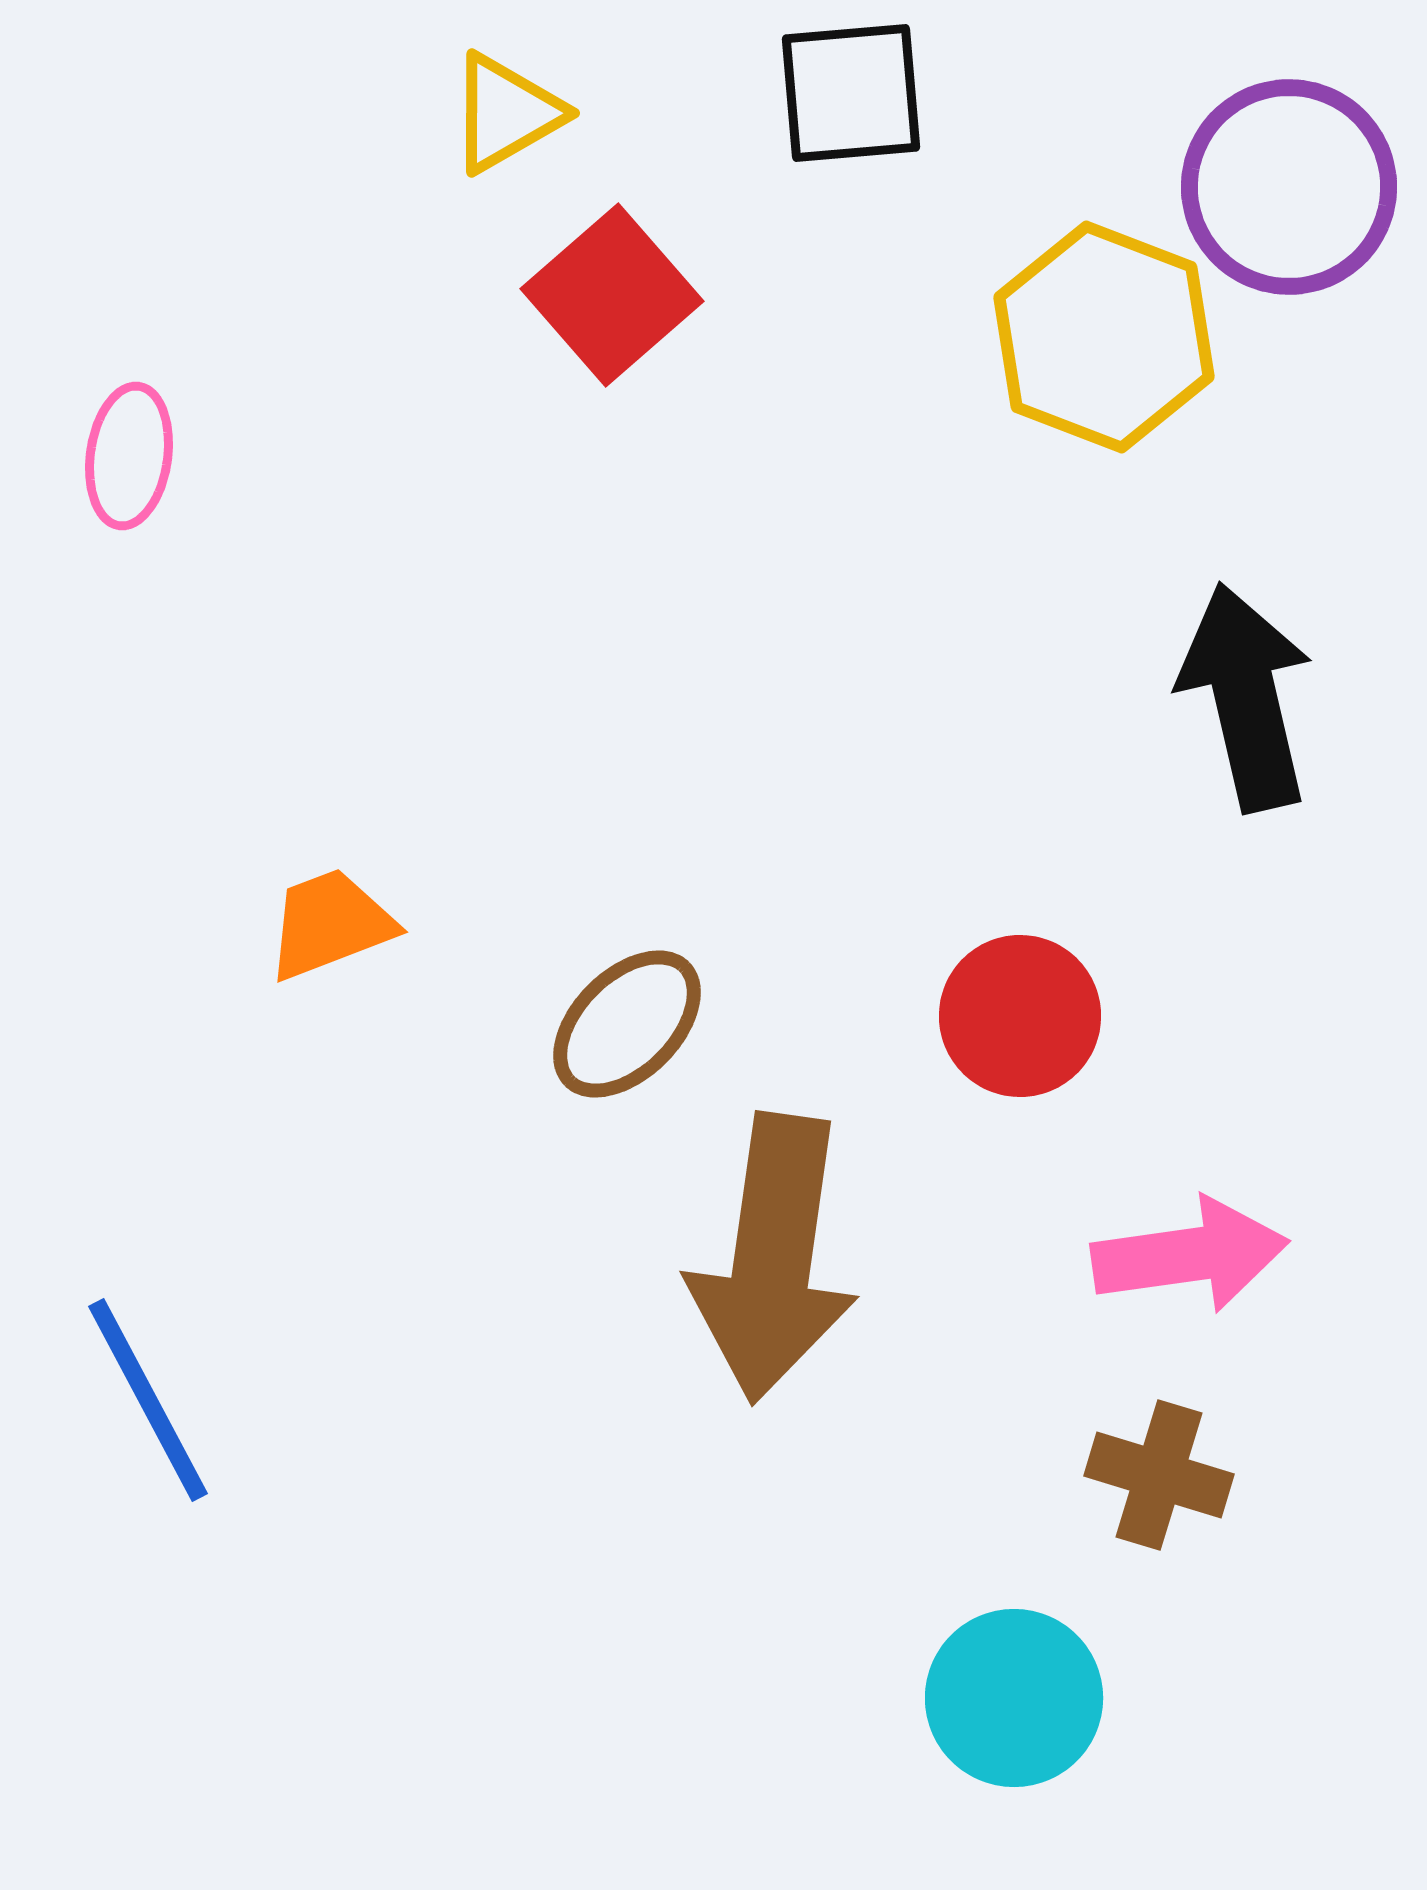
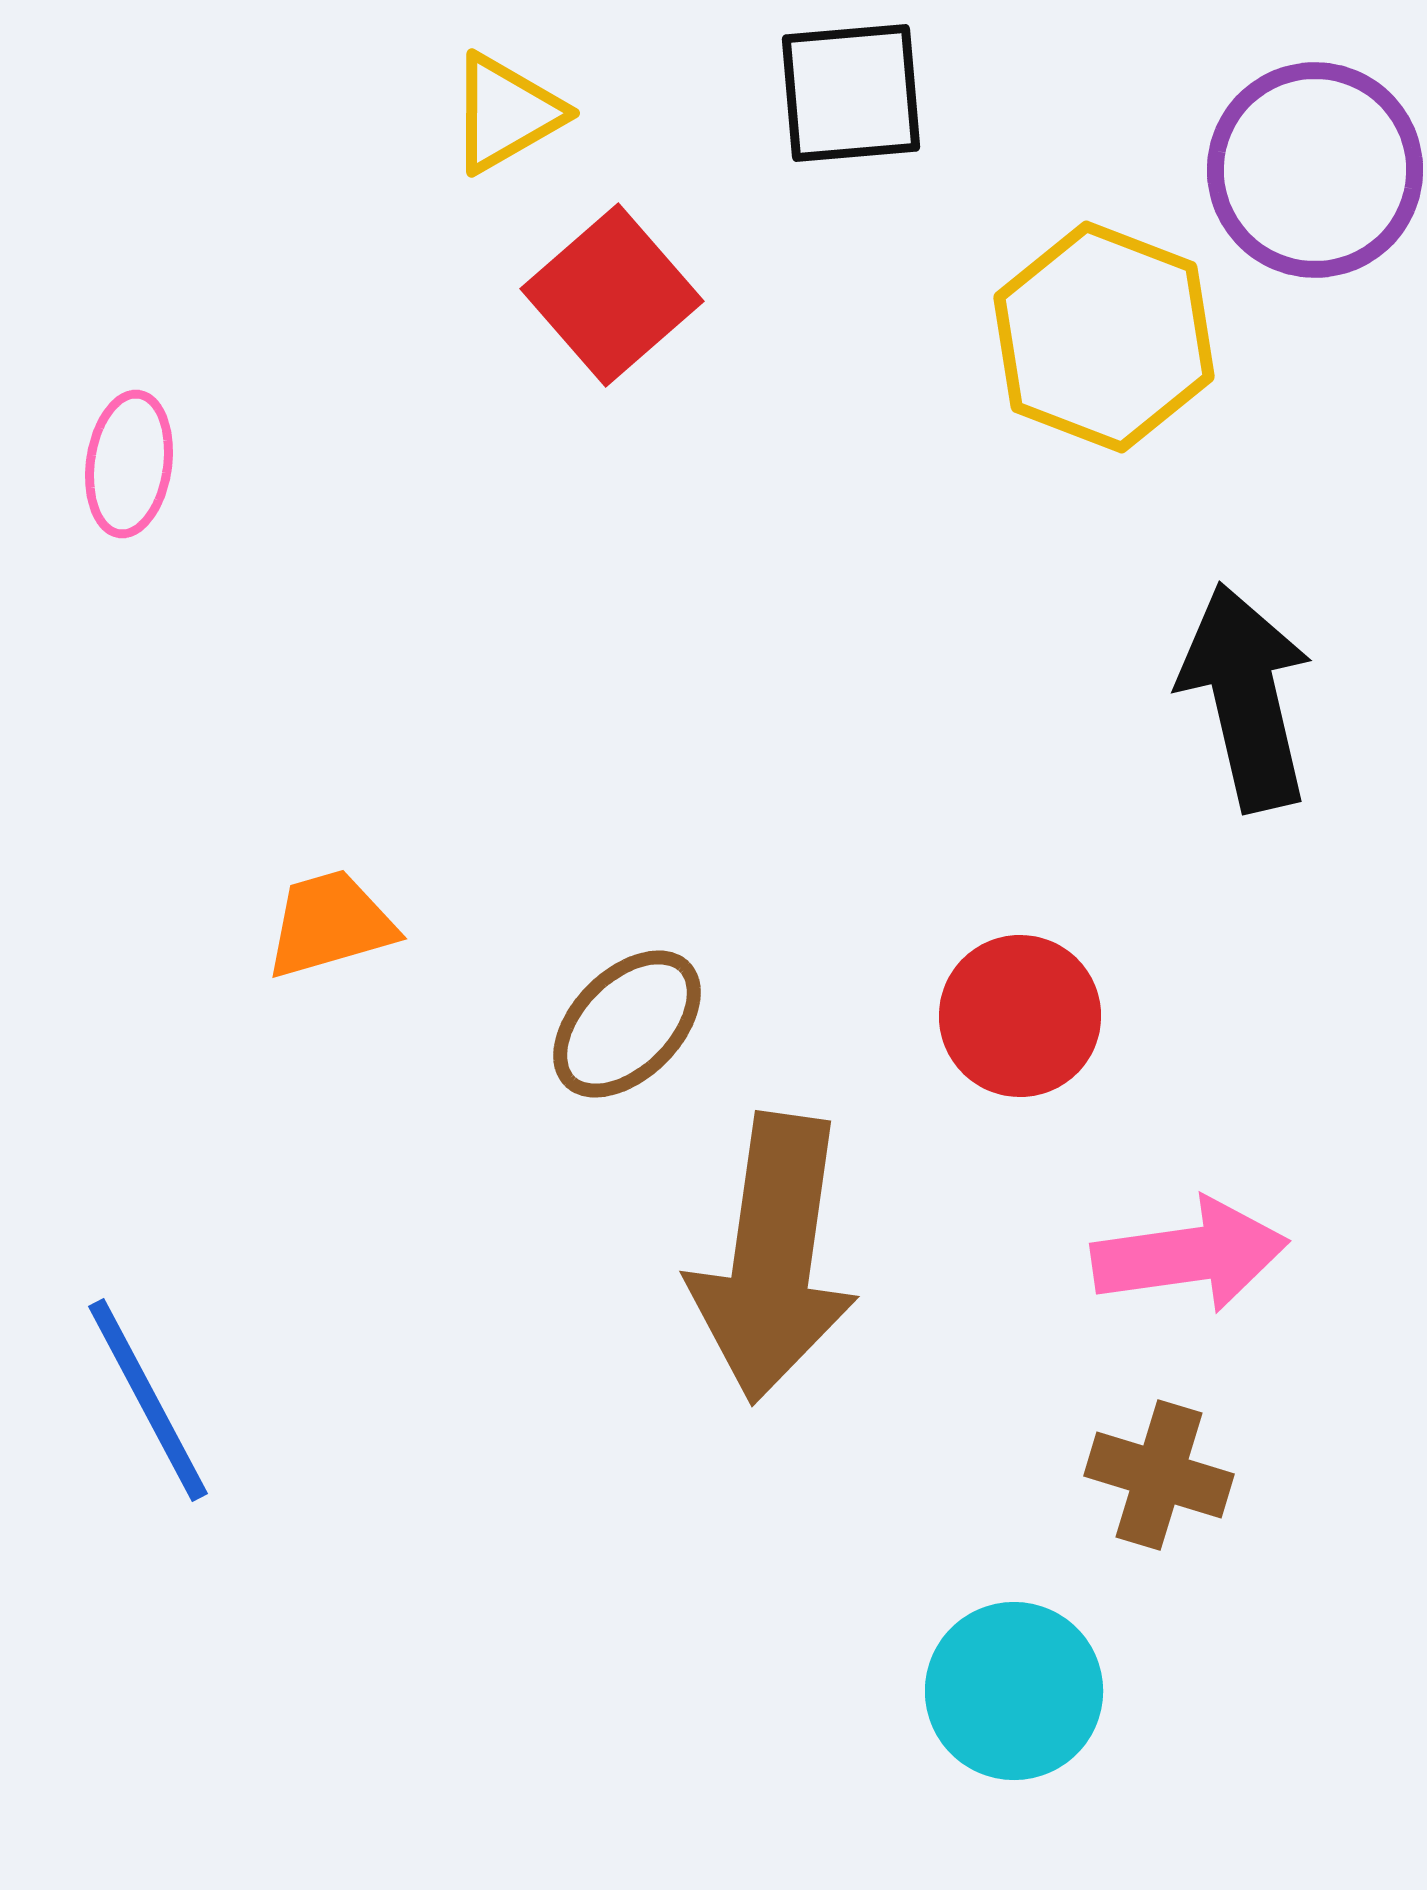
purple circle: moved 26 px right, 17 px up
pink ellipse: moved 8 px down
orange trapezoid: rotated 5 degrees clockwise
cyan circle: moved 7 px up
